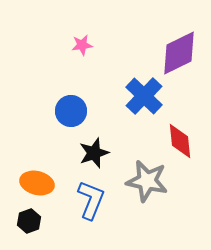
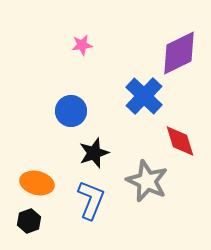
red diamond: rotated 12 degrees counterclockwise
gray star: rotated 12 degrees clockwise
